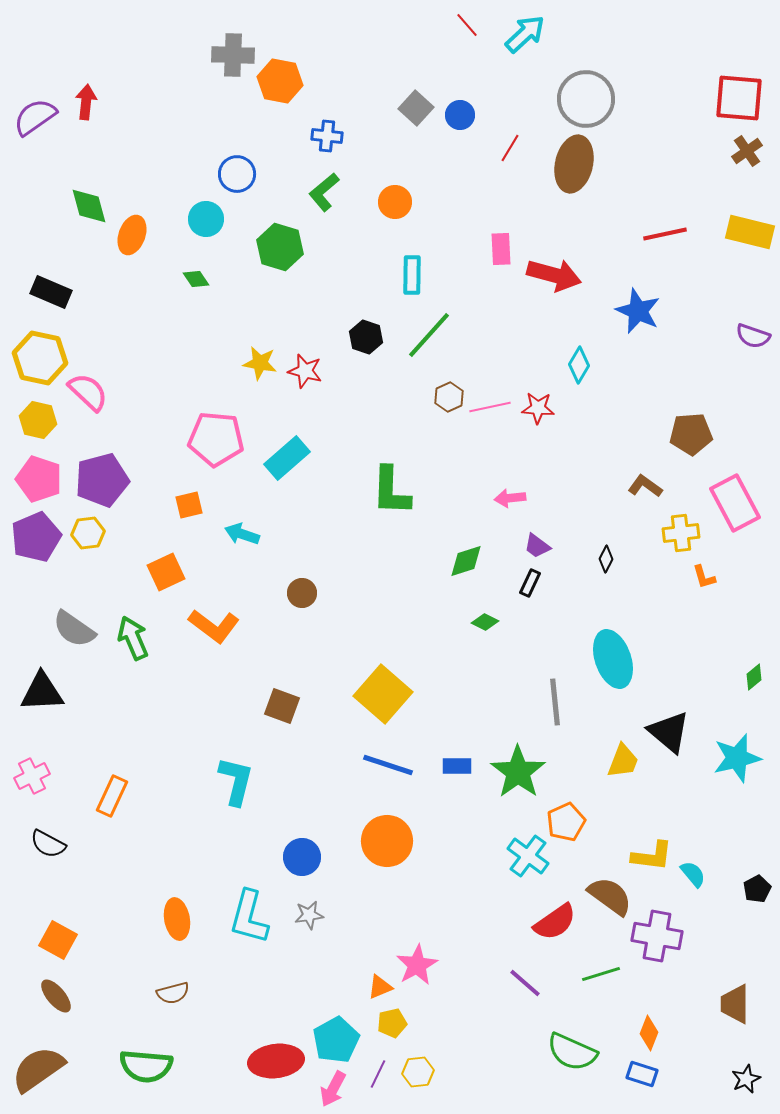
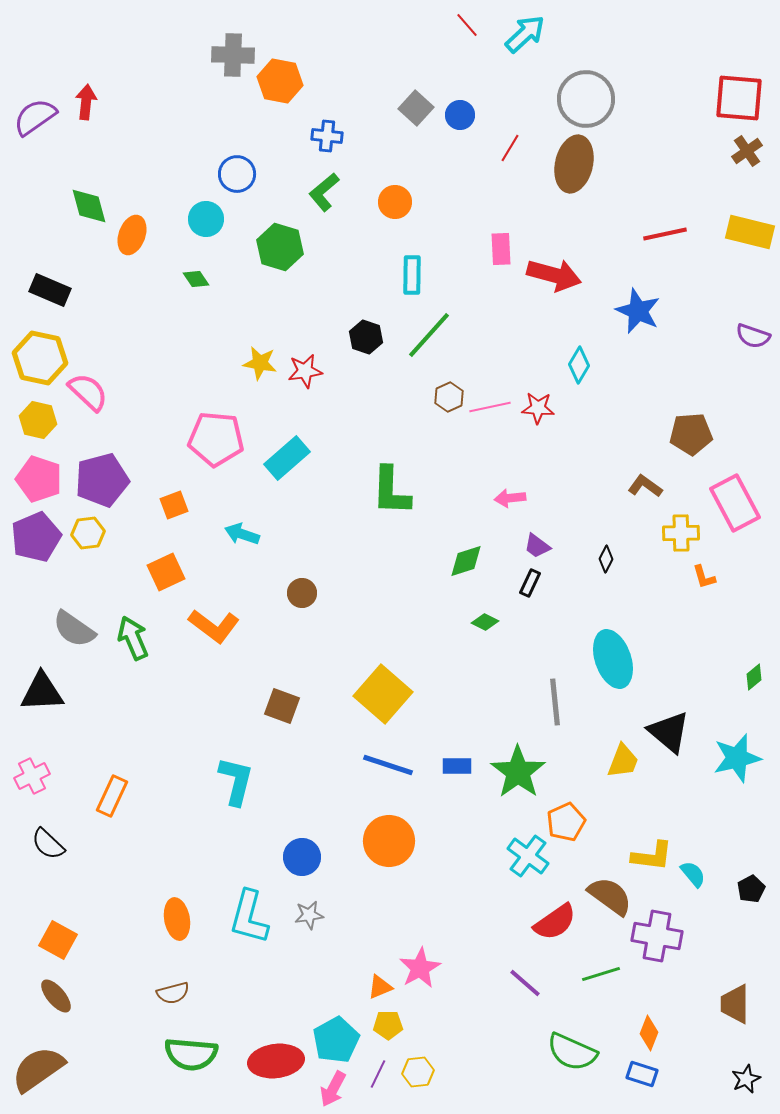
black rectangle at (51, 292): moved 1 px left, 2 px up
red star at (305, 371): rotated 24 degrees counterclockwise
orange square at (189, 505): moved 15 px left; rotated 8 degrees counterclockwise
yellow cross at (681, 533): rotated 6 degrees clockwise
orange circle at (387, 841): moved 2 px right
black semicircle at (48, 844): rotated 15 degrees clockwise
black pentagon at (757, 889): moved 6 px left
pink star at (417, 965): moved 3 px right, 3 px down
yellow pentagon at (392, 1023): moved 4 px left, 2 px down; rotated 12 degrees clockwise
green semicircle at (146, 1066): moved 45 px right, 12 px up
